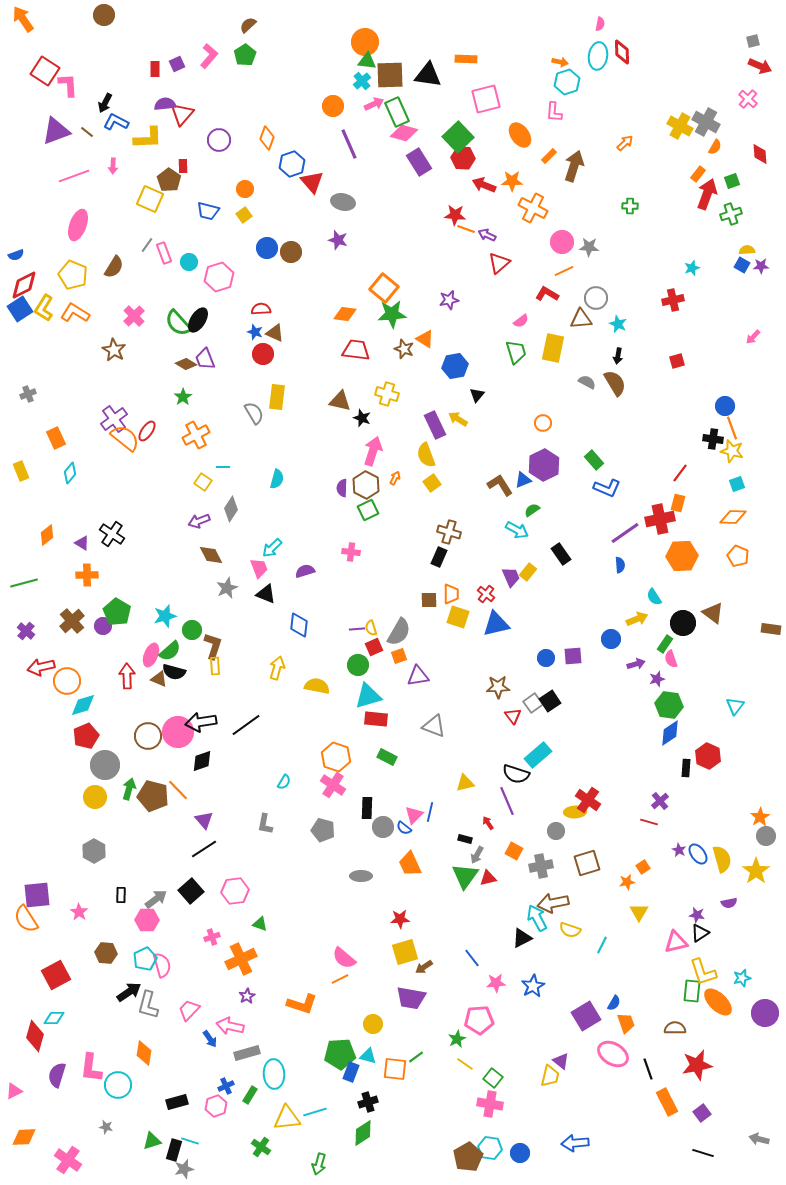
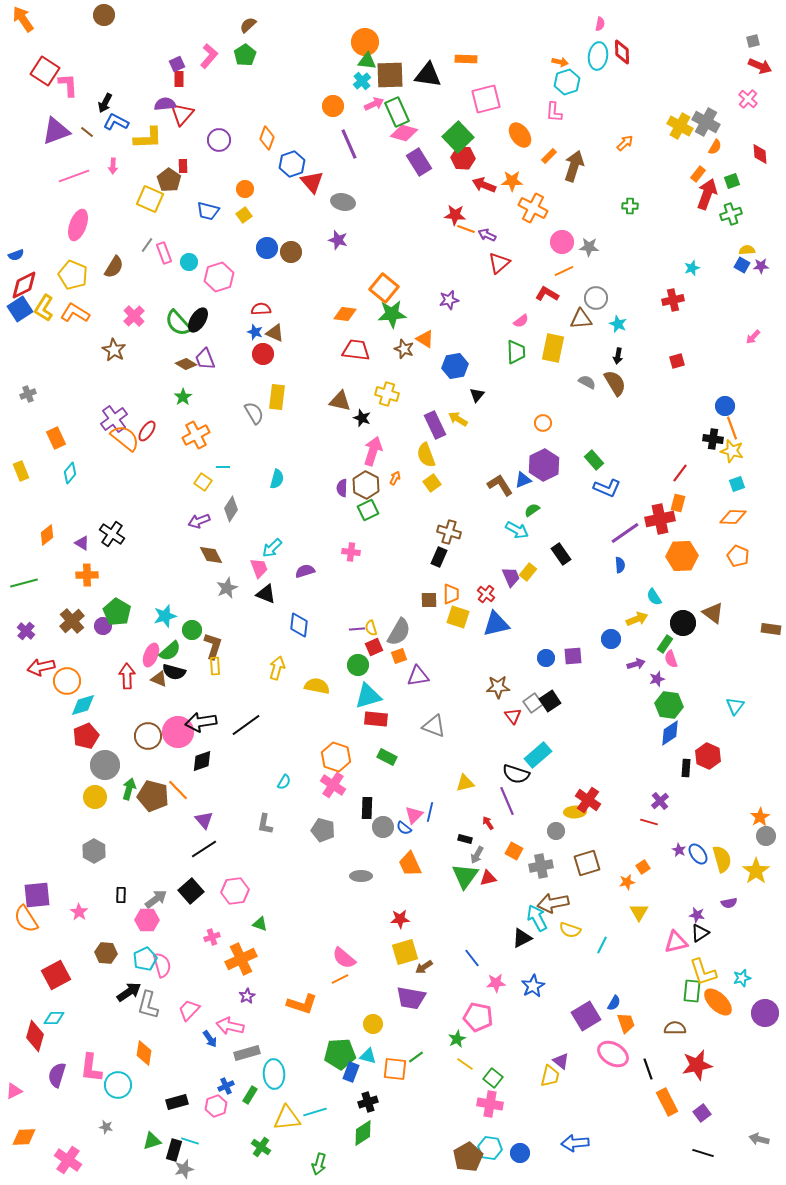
red rectangle at (155, 69): moved 24 px right, 10 px down
green trapezoid at (516, 352): rotated 15 degrees clockwise
pink pentagon at (479, 1020): moved 1 px left, 3 px up; rotated 16 degrees clockwise
